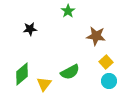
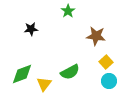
black star: moved 1 px right
green diamond: rotated 20 degrees clockwise
